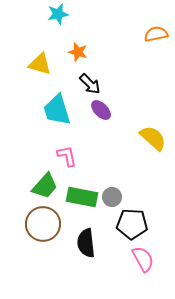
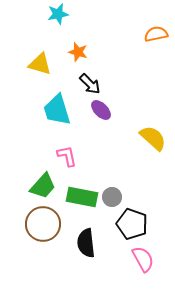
green trapezoid: moved 2 px left
black pentagon: rotated 16 degrees clockwise
